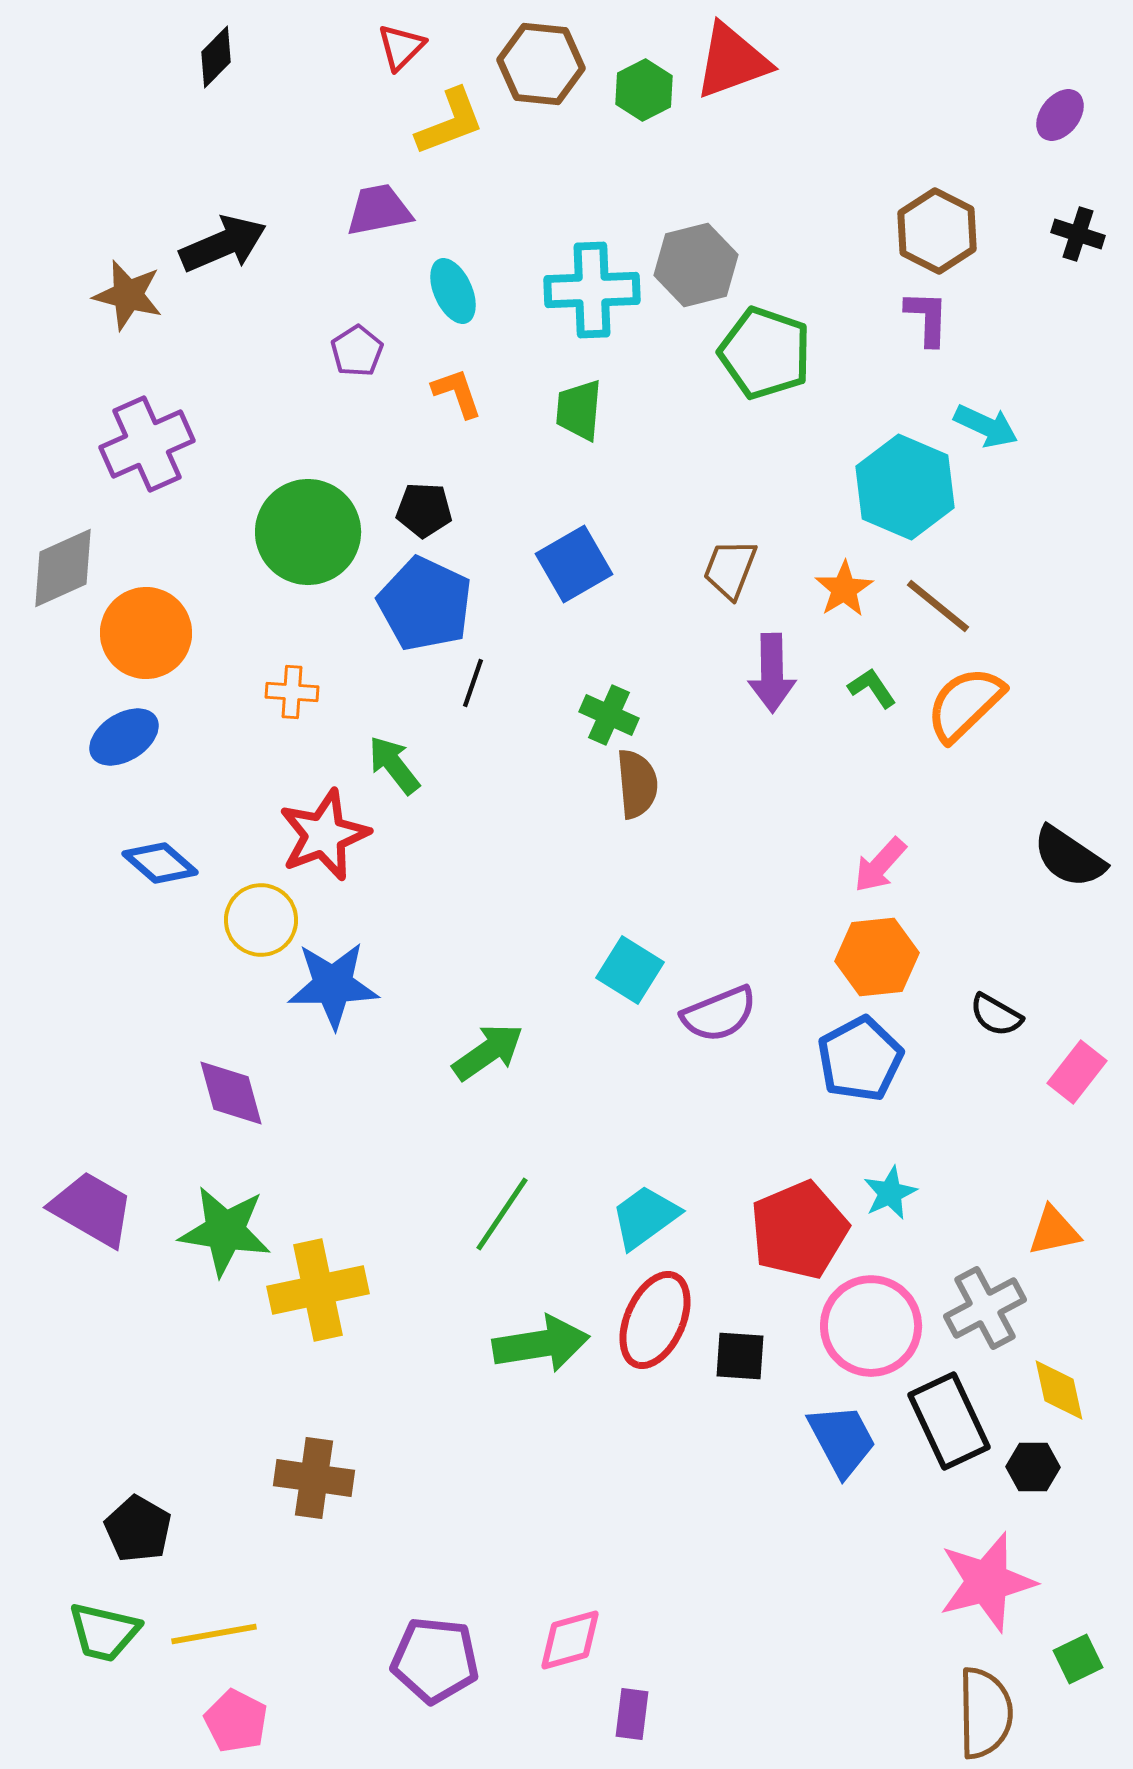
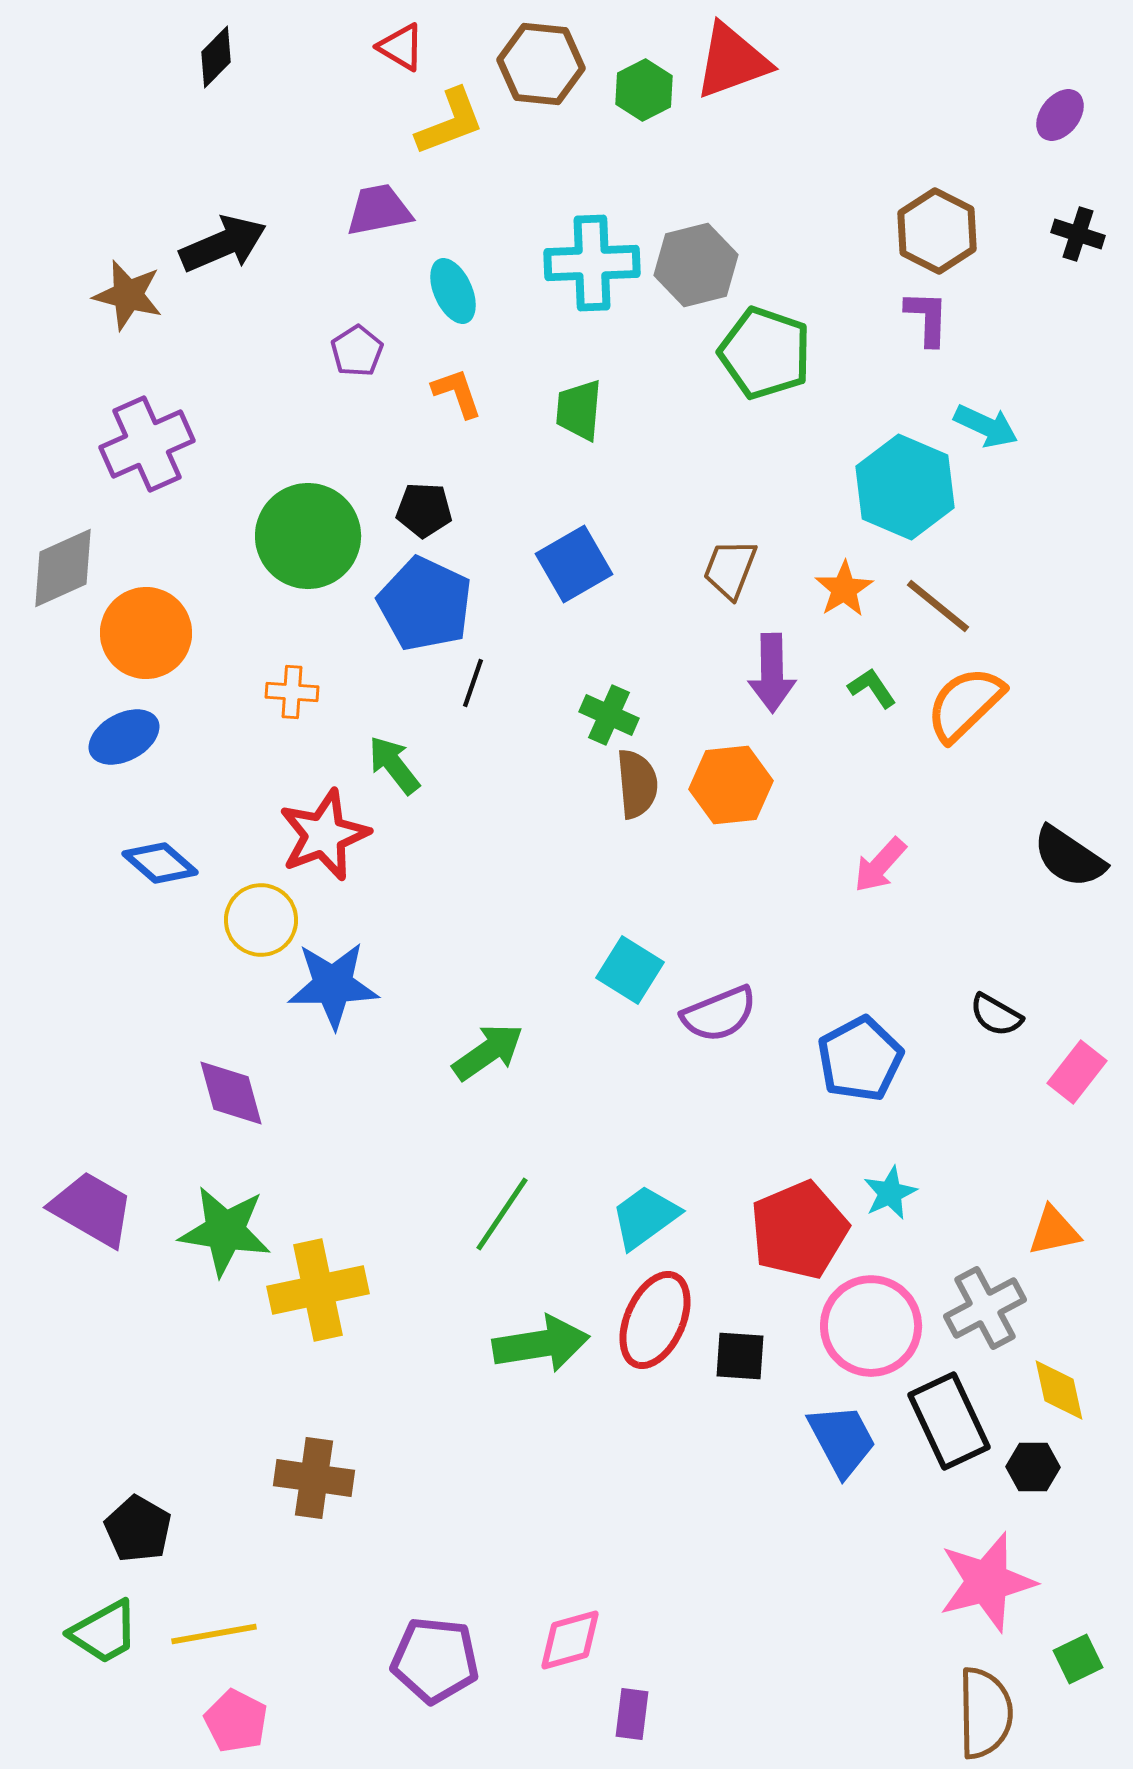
red triangle at (401, 47): rotated 44 degrees counterclockwise
cyan cross at (592, 290): moved 27 px up
green circle at (308, 532): moved 4 px down
blue ellipse at (124, 737): rotated 4 degrees clockwise
orange hexagon at (877, 957): moved 146 px left, 172 px up
green trapezoid at (104, 1632): rotated 42 degrees counterclockwise
